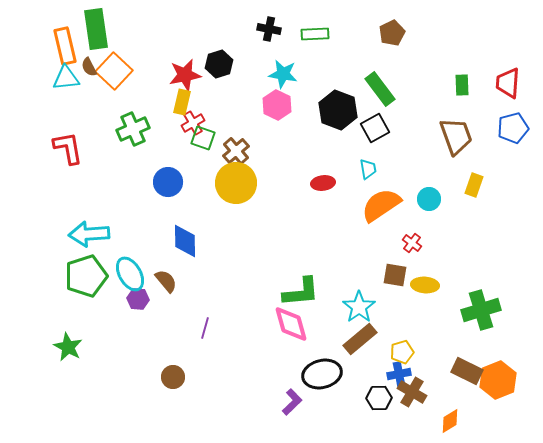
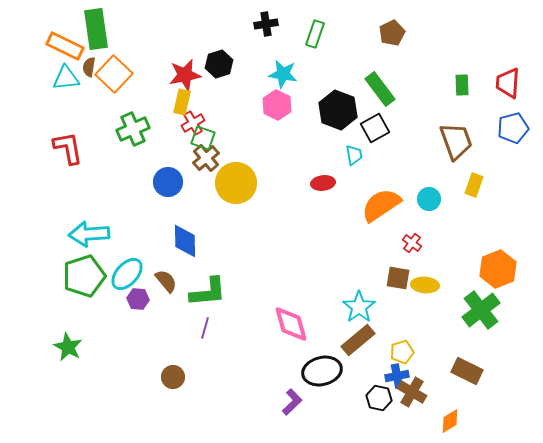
black cross at (269, 29): moved 3 px left, 5 px up; rotated 20 degrees counterclockwise
green rectangle at (315, 34): rotated 68 degrees counterclockwise
orange rectangle at (65, 46): rotated 51 degrees counterclockwise
brown semicircle at (89, 67): rotated 36 degrees clockwise
orange square at (114, 71): moved 3 px down
brown trapezoid at (456, 136): moved 5 px down
brown cross at (236, 151): moved 30 px left, 7 px down
cyan trapezoid at (368, 169): moved 14 px left, 14 px up
cyan ellipse at (130, 274): moved 3 px left; rotated 72 degrees clockwise
brown square at (395, 275): moved 3 px right, 3 px down
green pentagon at (86, 276): moved 2 px left
green L-shape at (301, 292): moved 93 px left
green cross at (481, 310): rotated 21 degrees counterclockwise
brown rectangle at (360, 339): moved 2 px left, 1 px down
black ellipse at (322, 374): moved 3 px up
blue cross at (399, 374): moved 2 px left, 2 px down
orange hexagon at (498, 380): moved 111 px up
black hexagon at (379, 398): rotated 15 degrees clockwise
